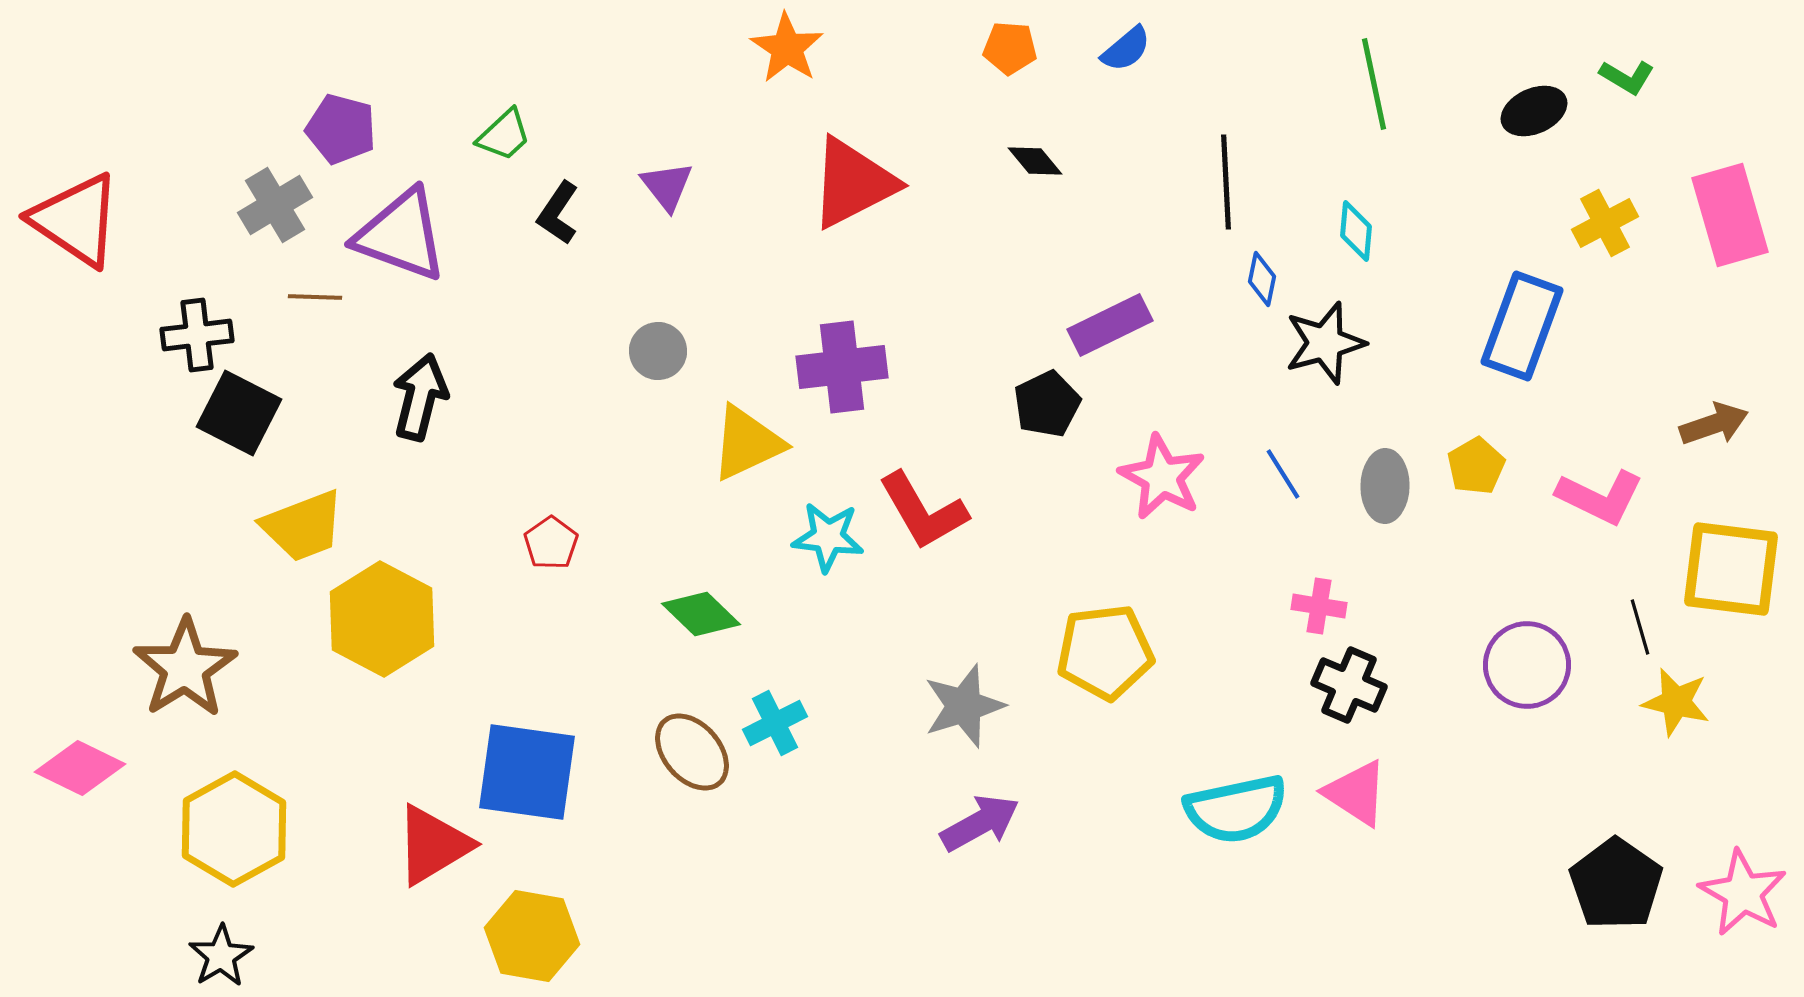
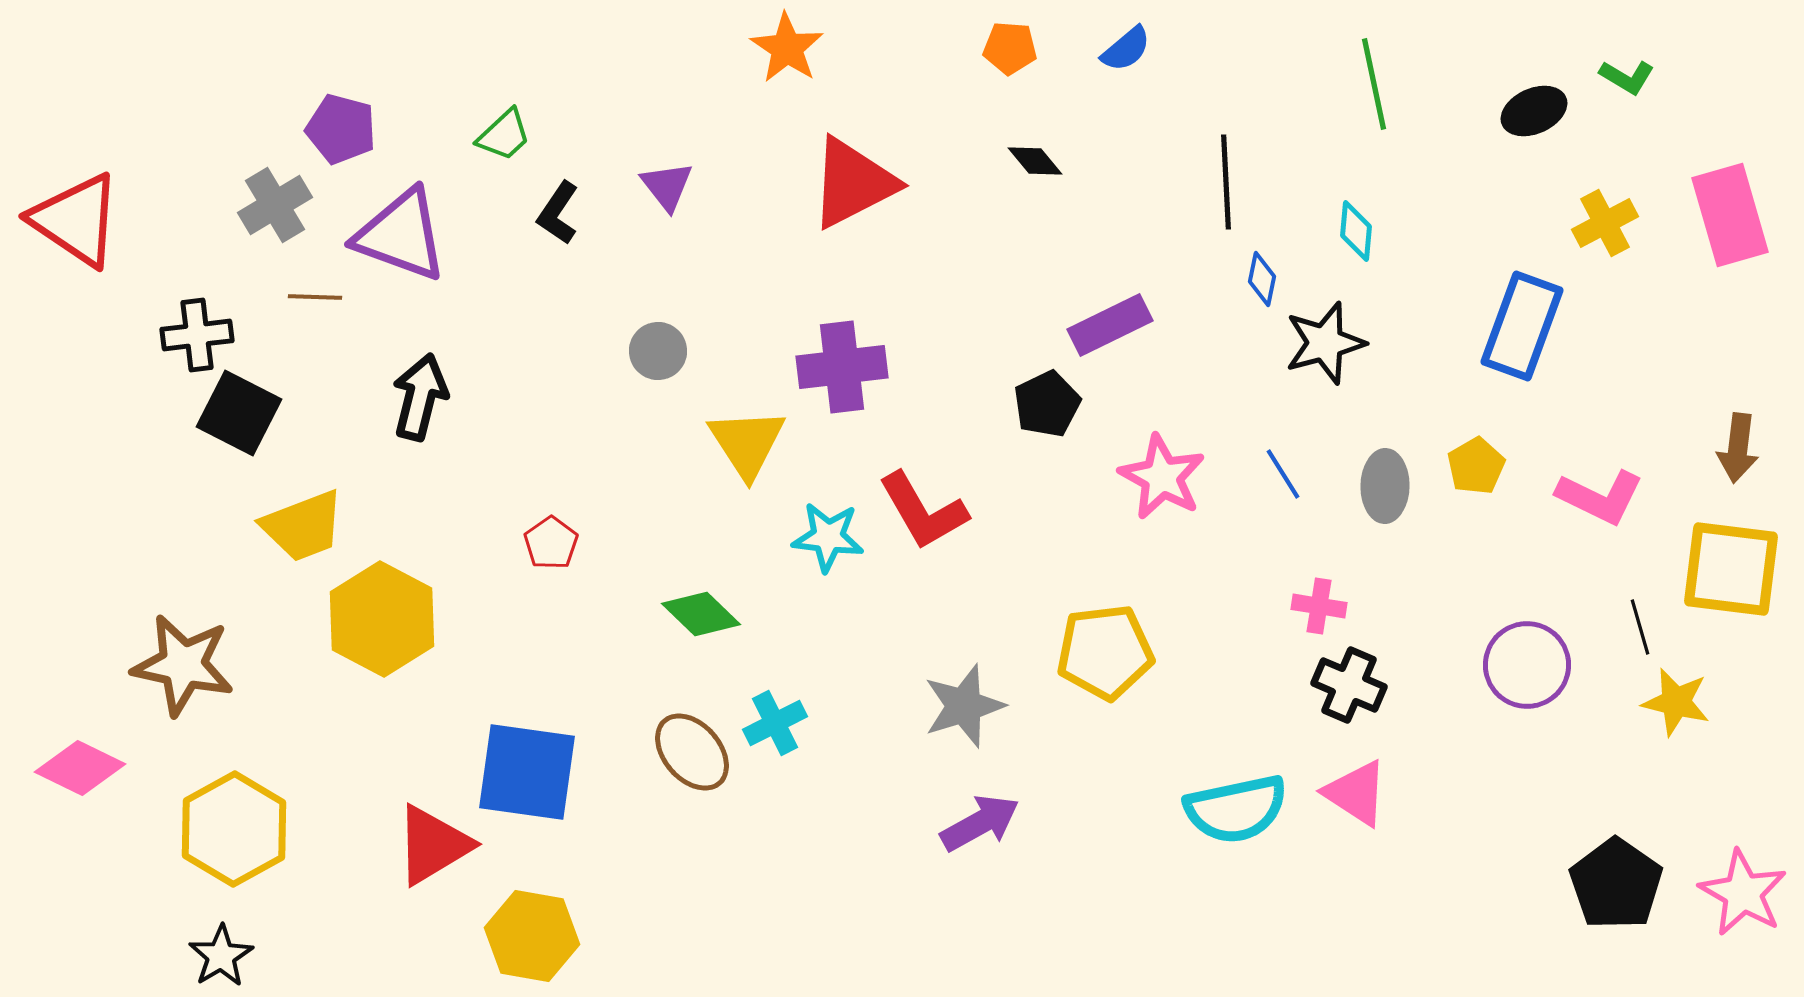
brown arrow at (1714, 424): moved 24 px right, 24 px down; rotated 116 degrees clockwise
yellow triangle at (747, 443): rotated 38 degrees counterclockwise
brown star at (185, 668): moved 2 px left, 3 px up; rotated 28 degrees counterclockwise
